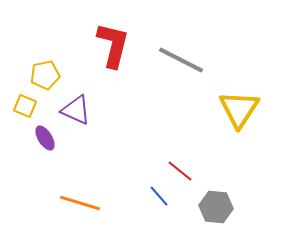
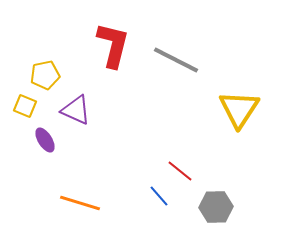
gray line: moved 5 px left
purple ellipse: moved 2 px down
gray hexagon: rotated 8 degrees counterclockwise
